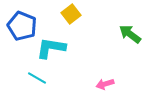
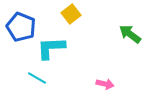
blue pentagon: moved 1 px left, 1 px down
cyan L-shape: rotated 12 degrees counterclockwise
pink arrow: rotated 150 degrees counterclockwise
